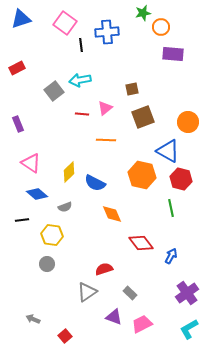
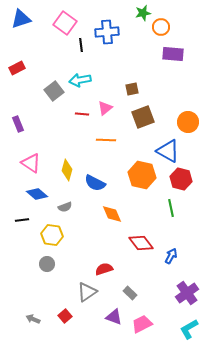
yellow diamond at (69, 172): moved 2 px left, 2 px up; rotated 30 degrees counterclockwise
red square at (65, 336): moved 20 px up
